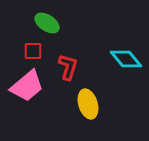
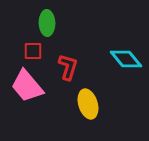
green ellipse: rotated 55 degrees clockwise
pink trapezoid: rotated 90 degrees clockwise
